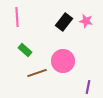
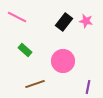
pink line: rotated 60 degrees counterclockwise
brown line: moved 2 px left, 11 px down
